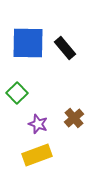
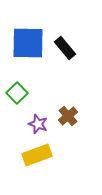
brown cross: moved 6 px left, 2 px up
